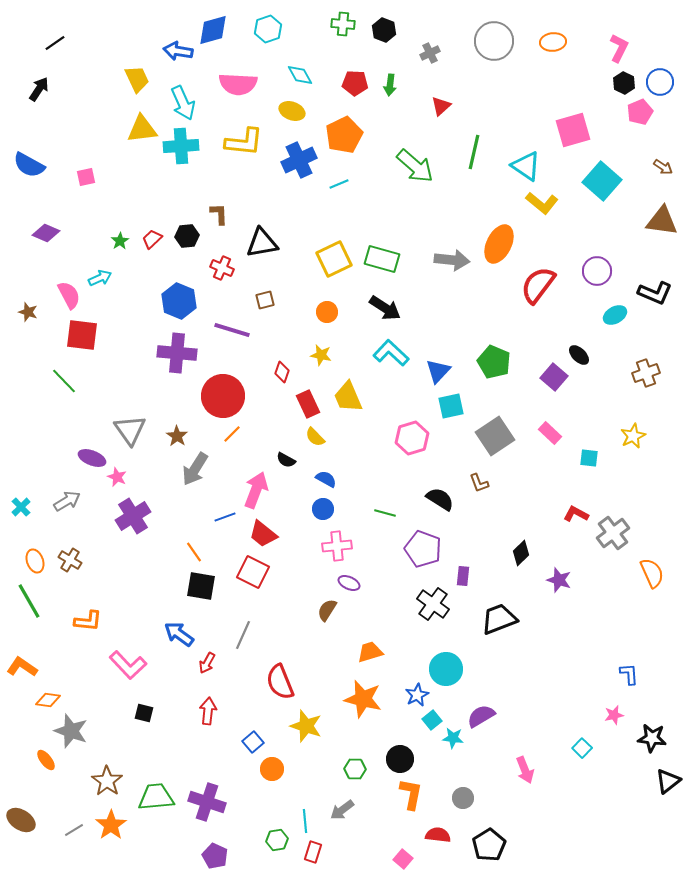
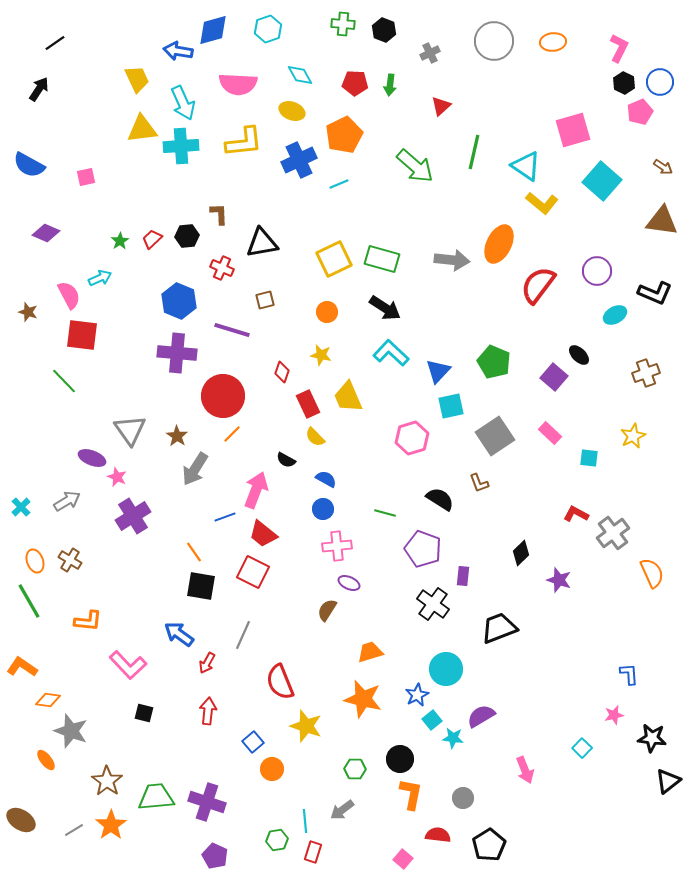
yellow L-shape at (244, 142): rotated 12 degrees counterclockwise
black trapezoid at (499, 619): moved 9 px down
